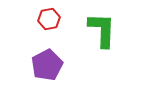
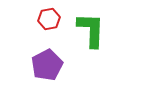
green L-shape: moved 11 px left
